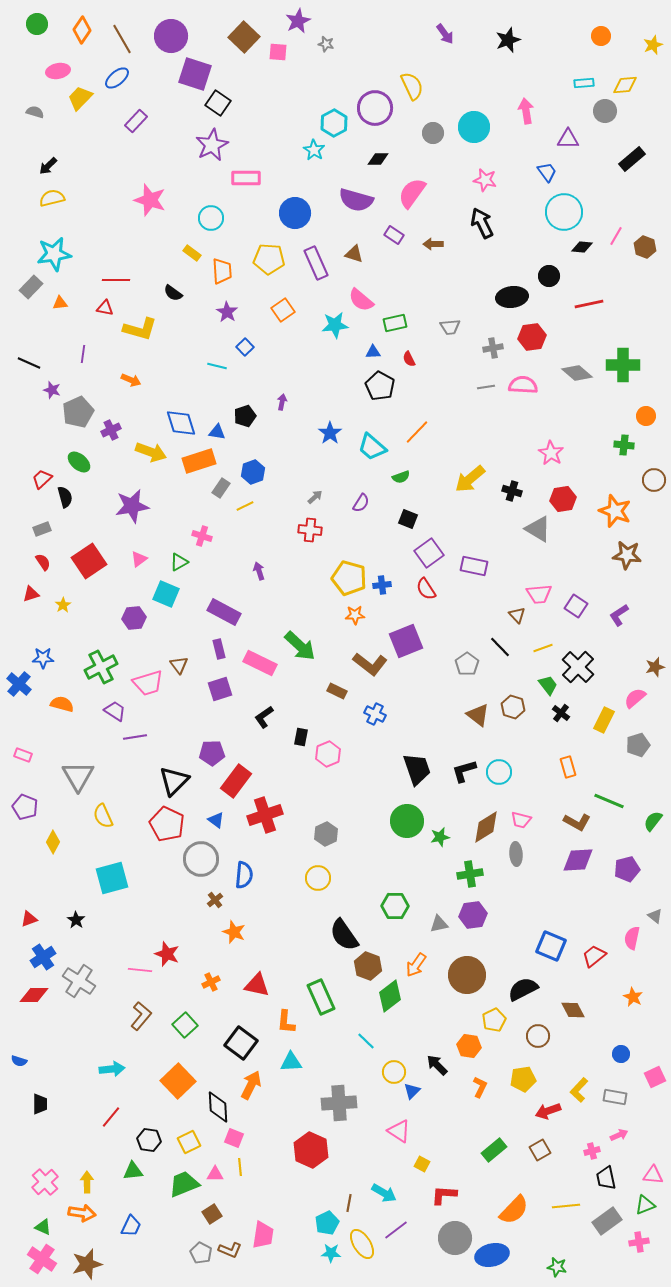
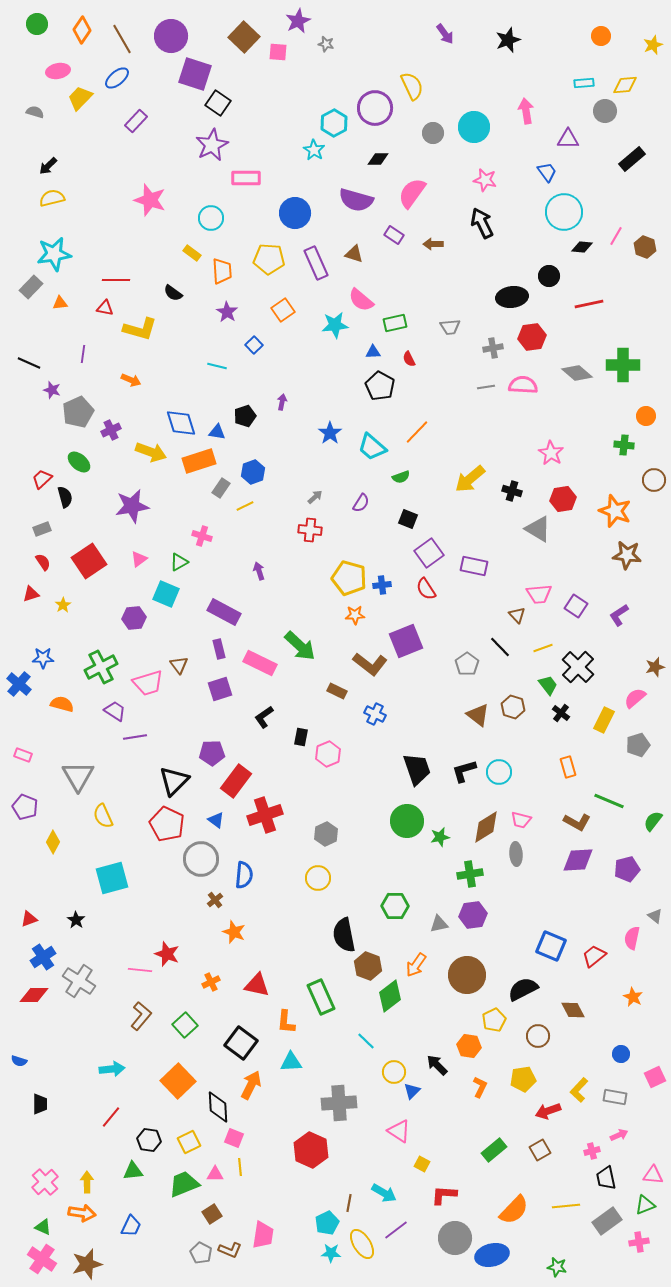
blue square at (245, 347): moved 9 px right, 2 px up
black semicircle at (344, 935): rotated 24 degrees clockwise
